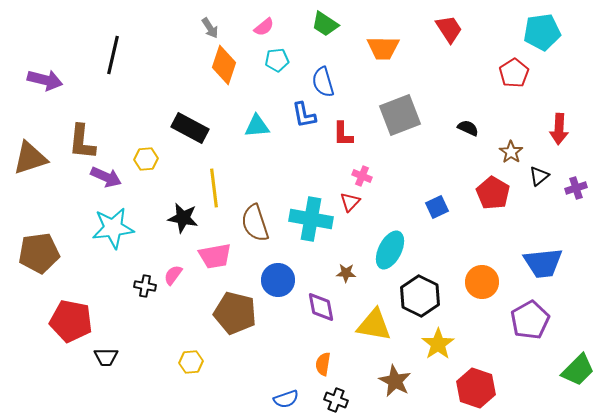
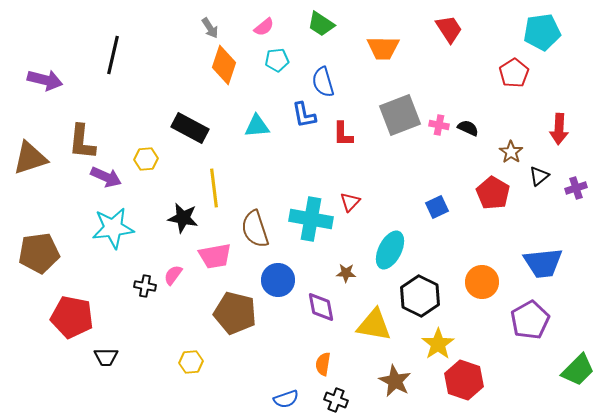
green trapezoid at (325, 24): moved 4 px left
pink cross at (362, 176): moved 77 px right, 51 px up; rotated 12 degrees counterclockwise
brown semicircle at (255, 223): moved 6 px down
red pentagon at (71, 321): moved 1 px right, 4 px up
red hexagon at (476, 388): moved 12 px left, 8 px up
